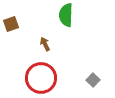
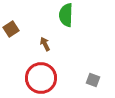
brown square: moved 5 px down; rotated 14 degrees counterclockwise
gray square: rotated 24 degrees counterclockwise
